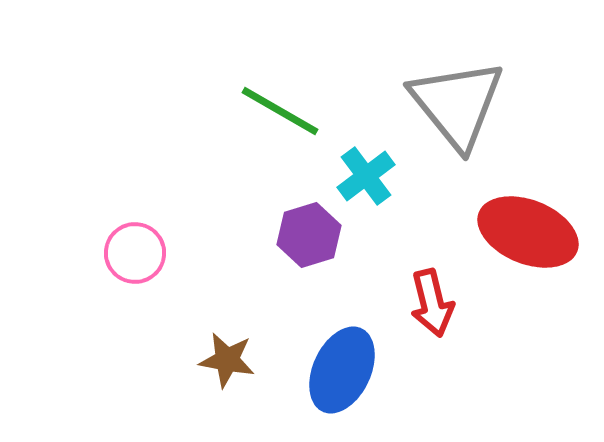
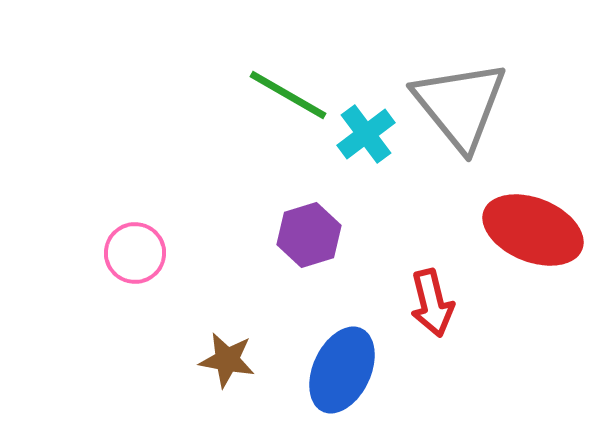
gray triangle: moved 3 px right, 1 px down
green line: moved 8 px right, 16 px up
cyan cross: moved 42 px up
red ellipse: moved 5 px right, 2 px up
